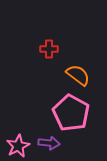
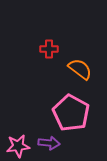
orange semicircle: moved 2 px right, 6 px up
pink star: rotated 20 degrees clockwise
